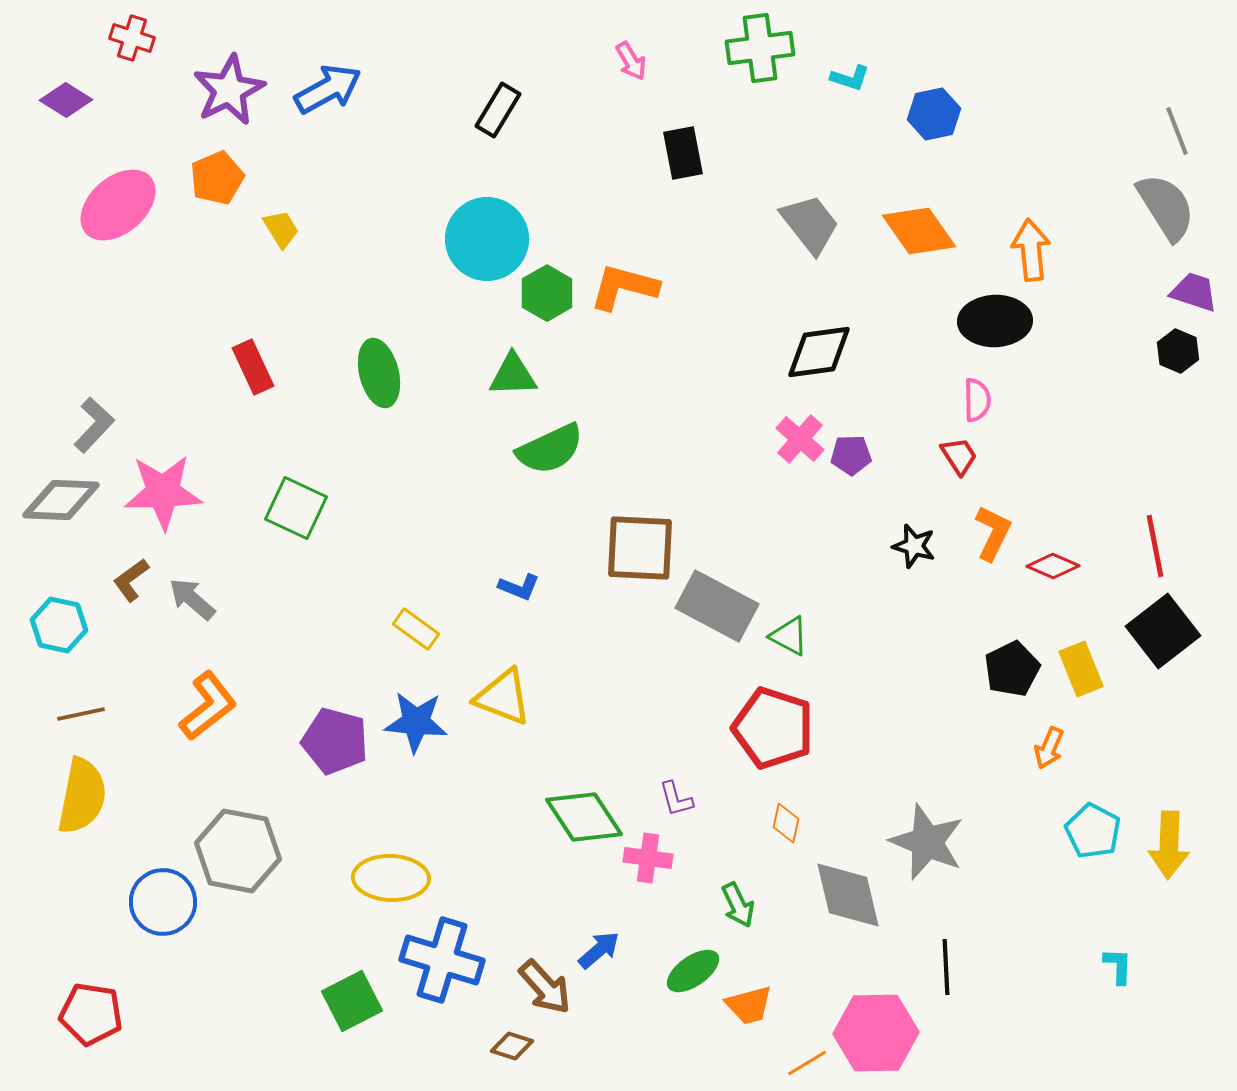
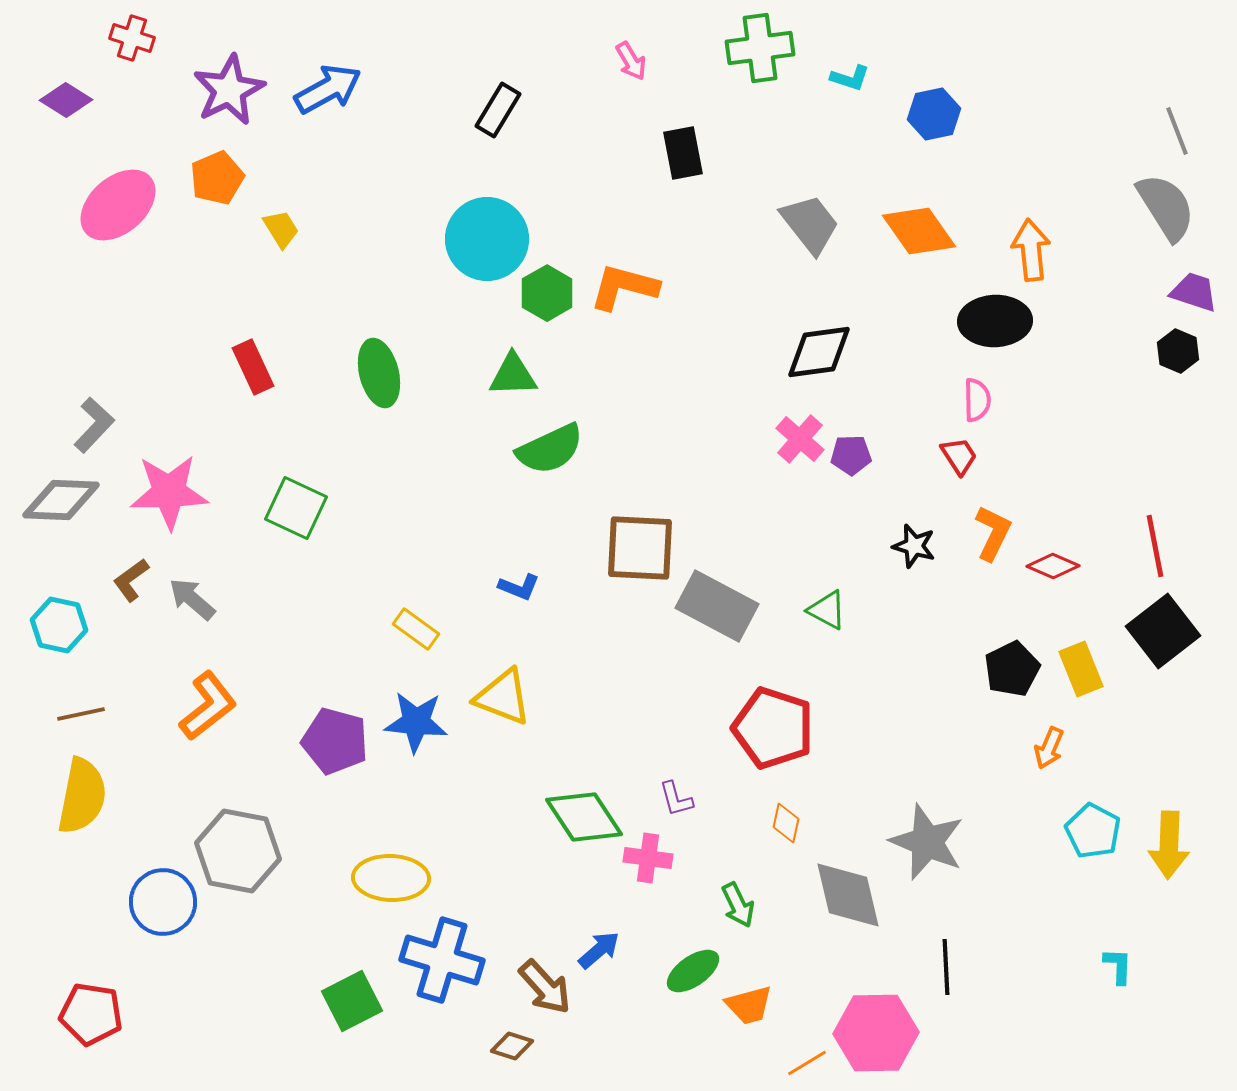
pink star at (163, 492): moved 6 px right
green triangle at (789, 636): moved 38 px right, 26 px up
